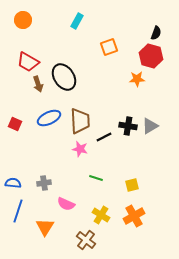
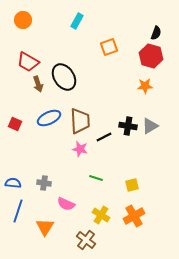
orange star: moved 8 px right, 7 px down
gray cross: rotated 16 degrees clockwise
